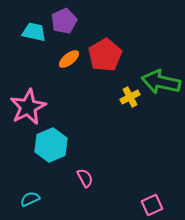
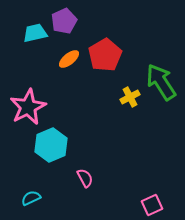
cyan trapezoid: moved 1 px right, 1 px down; rotated 25 degrees counterclockwise
green arrow: rotated 45 degrees clockwise
cyan semicircle: moved 1 px right, 1 px up
